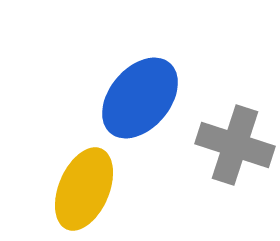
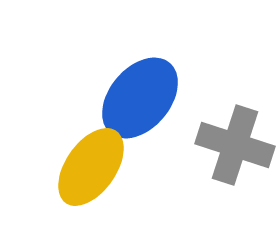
yellow ellipse: moved 7 px right, 22 px up; rotated 12 degrees clockwise
